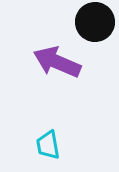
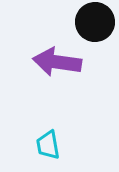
purple arrow: rotated 15 degrees counterclockwise
